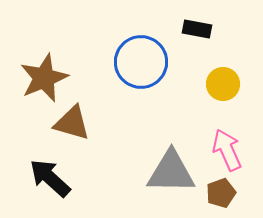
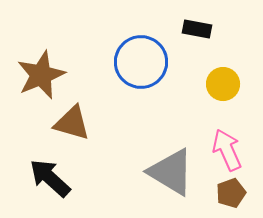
brown star: moved 3 px left, 3 px up
gray triangle: rotated 30 degrees clockwise
brown pentagon: moved 10 px right
